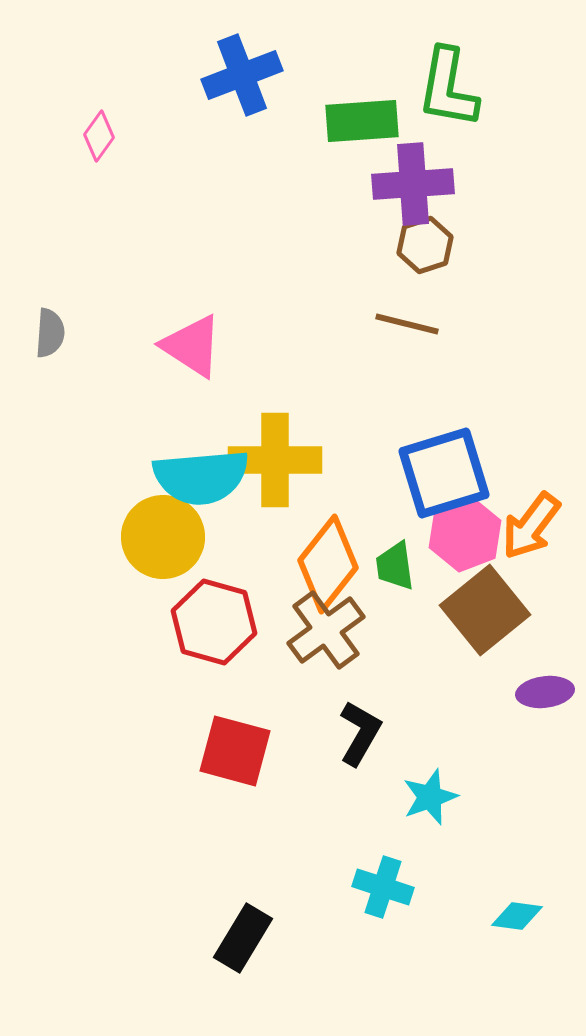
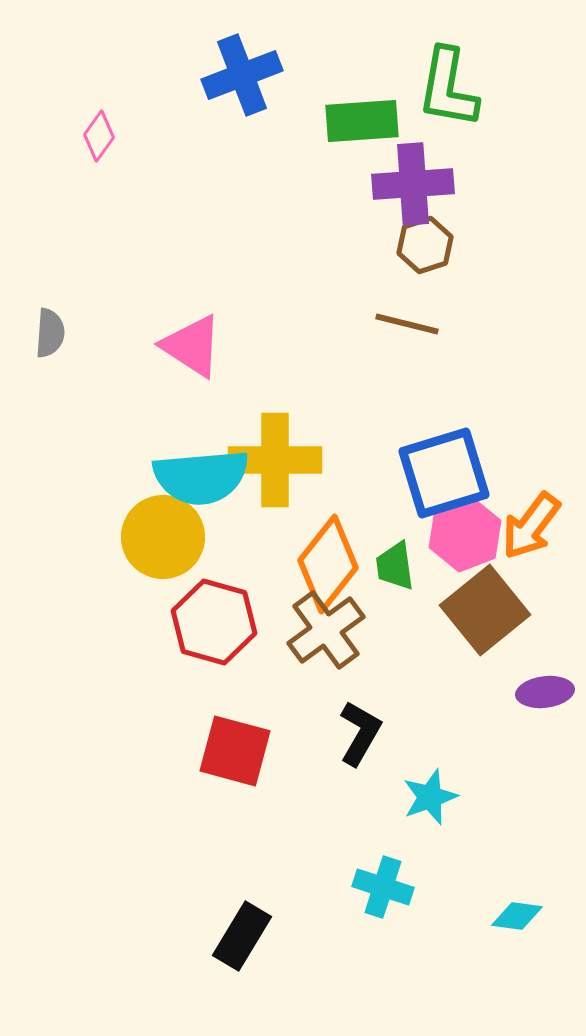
black rectangle: moved 1 px left, 2 px up
